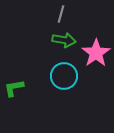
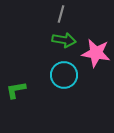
pink star: rotated 28 degrees counterclockwise
cyan circle: moved 1 px up
green L-shape: moved 2 px right, 2 px down
